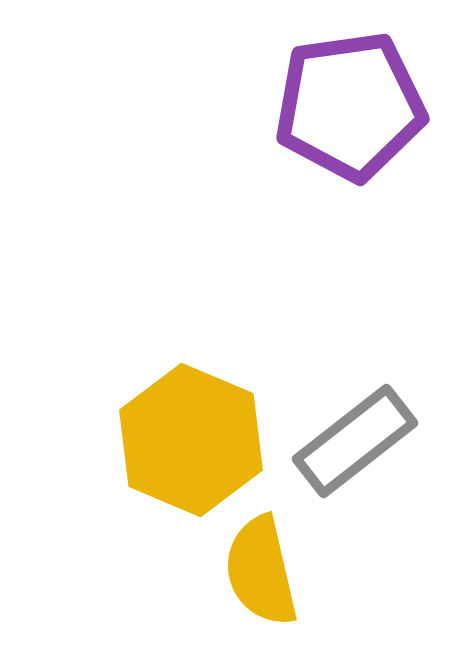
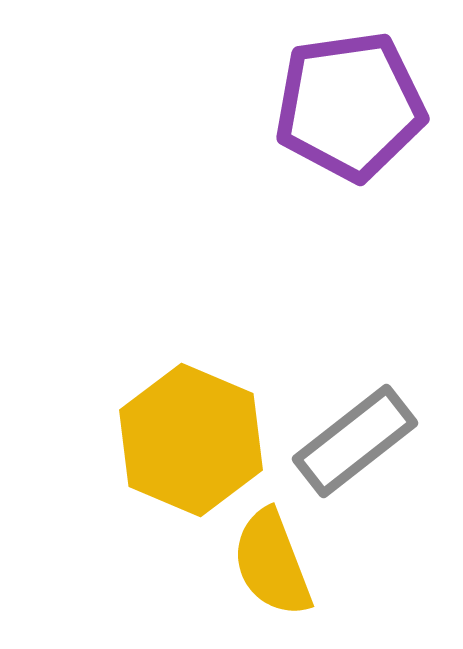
yellow semicircle: moved 11 px right, 8 px up; rotated 8 degrees counterclockwise
